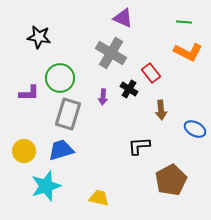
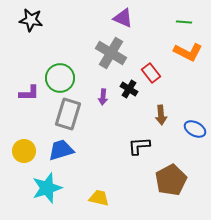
black star: moved 8 px left, 17 px up
brown arrow: moved 5 px down
cyan star: moved 1 px right, 2 px down
